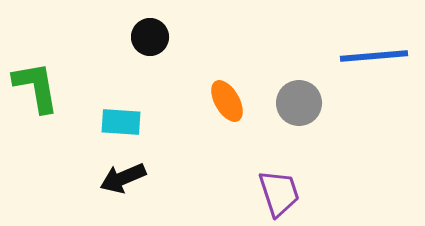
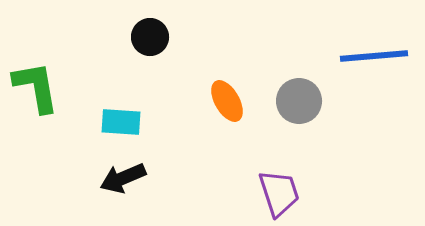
gray circle: moved 2 px up
